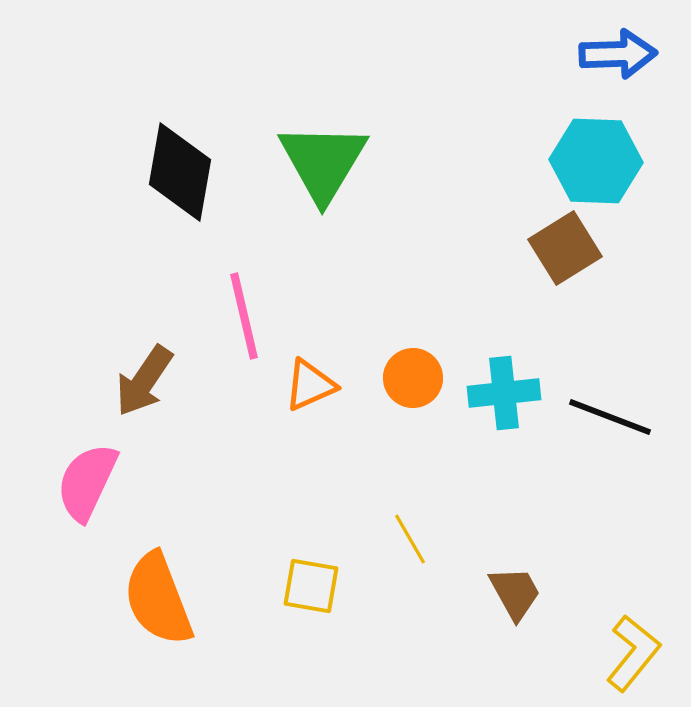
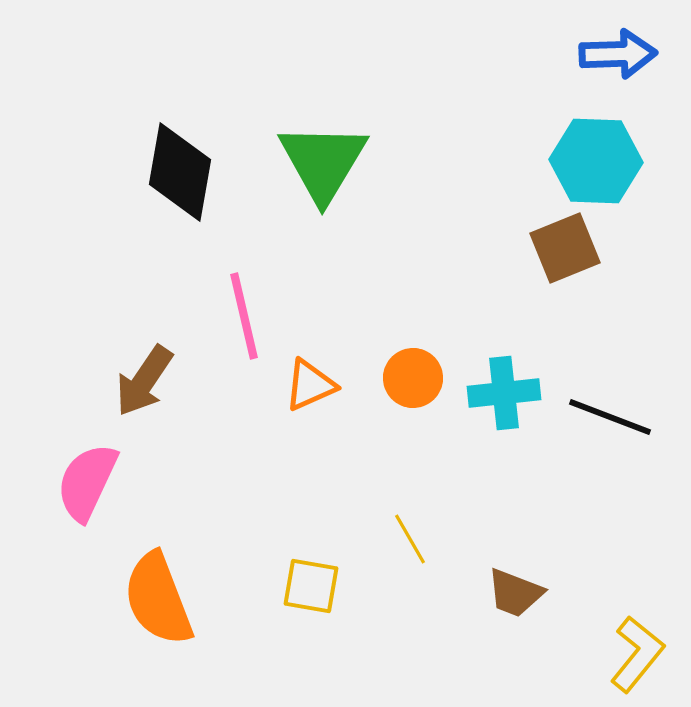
brown square: rotated 10 degrees clockwise
brown trapezoid: rotated 140 degrees clockwise
yellow L-shape: moved 4 px right, 1 px down
